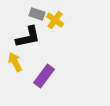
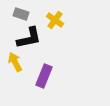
gray rectangle: moved 16 px left
black L-shape: moved 1 px right, 1 px down
purple rectangle: rotated 15 degrees counterclockwise
